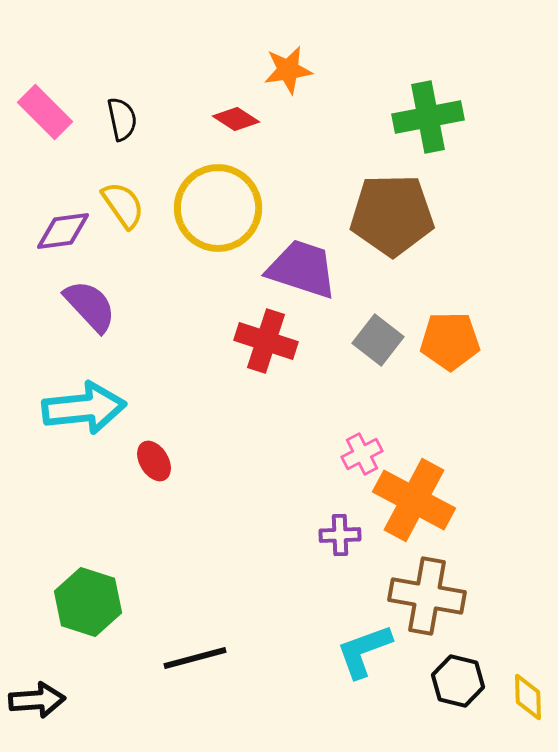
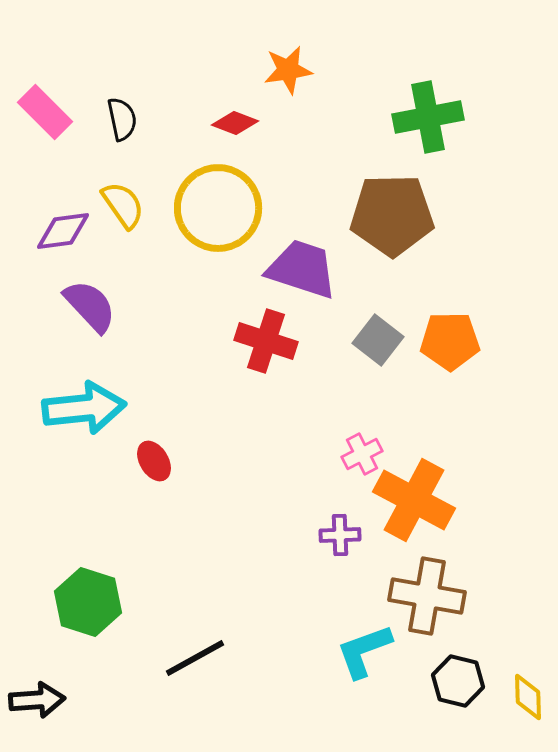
red diamond: moved 1 px left, 4 px down; rotated 12 degrees counterclockwise
black line: rotated 14 degrees counterclockwise
